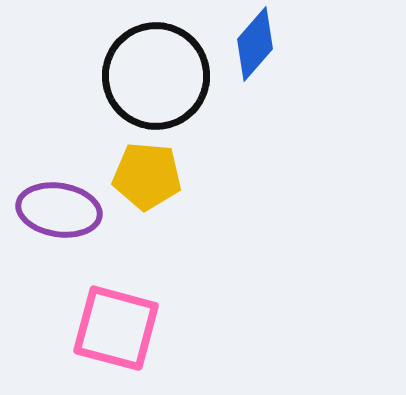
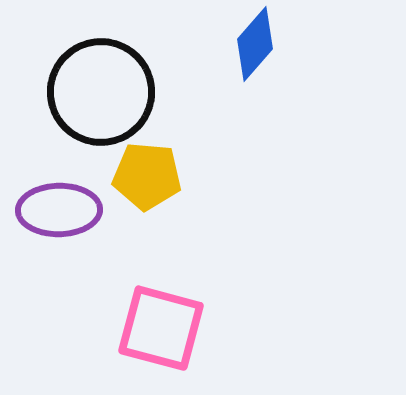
black circle: moved 55 px left, 16 px down
purple ellipse: rotated 10 degrees counterclockwise
pink square: moved 45 px right
